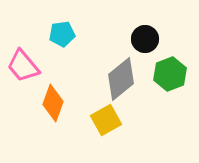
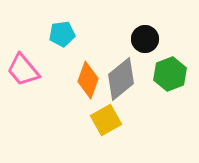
pink trapezoid: moved 4 px down
orange diamond: moved 35 px right, 23 px up
